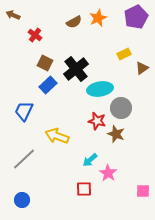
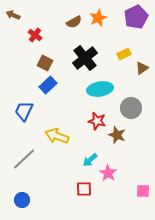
black cross: moved 9 px right, 11 px up
gray circle: moved 10 px right
brown star: moved 1 px right, 1 px down
